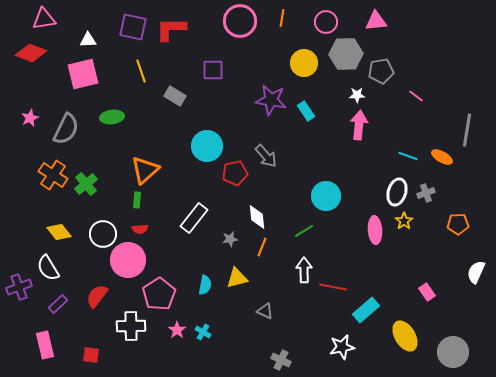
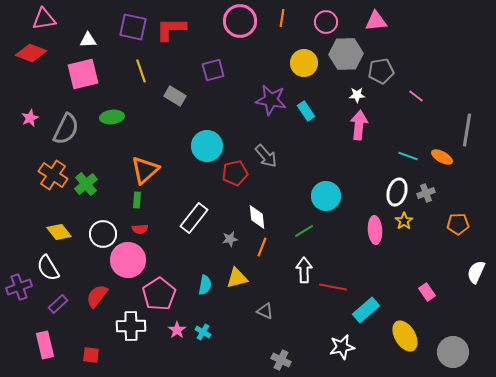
purple square at (213, 70): rotated 15 degrees counterclockwise
